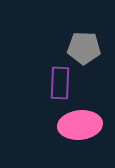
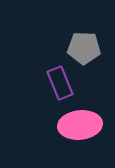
purple rectangle: rotated 24 degrees counterclockwise
